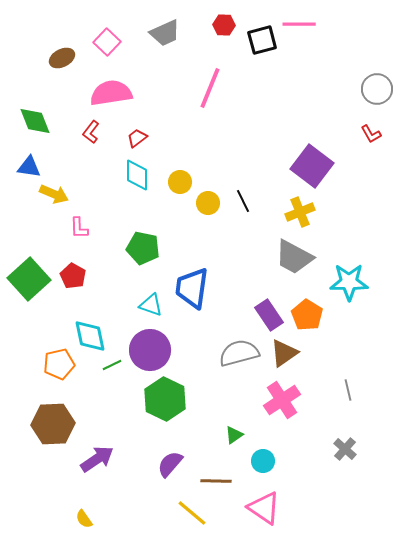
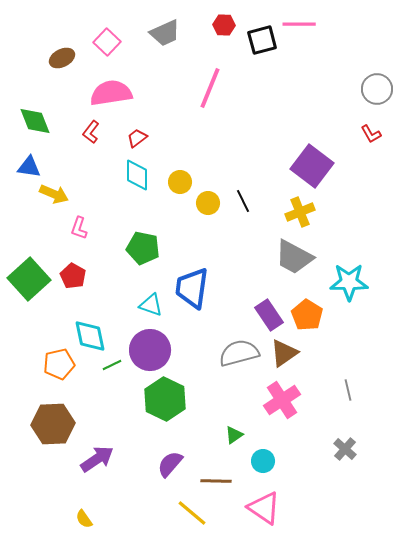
pink L-shape at (79, 228): rotated 20 degrees clockwise
